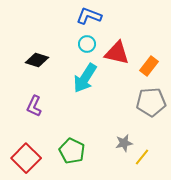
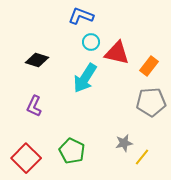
blue L-shape: moved 8 px left
cyan circle: moved 4 px right, 2 px up
